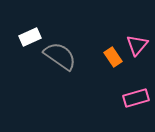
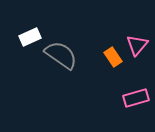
gray semicircle: moved 1 px right, 1 px up
